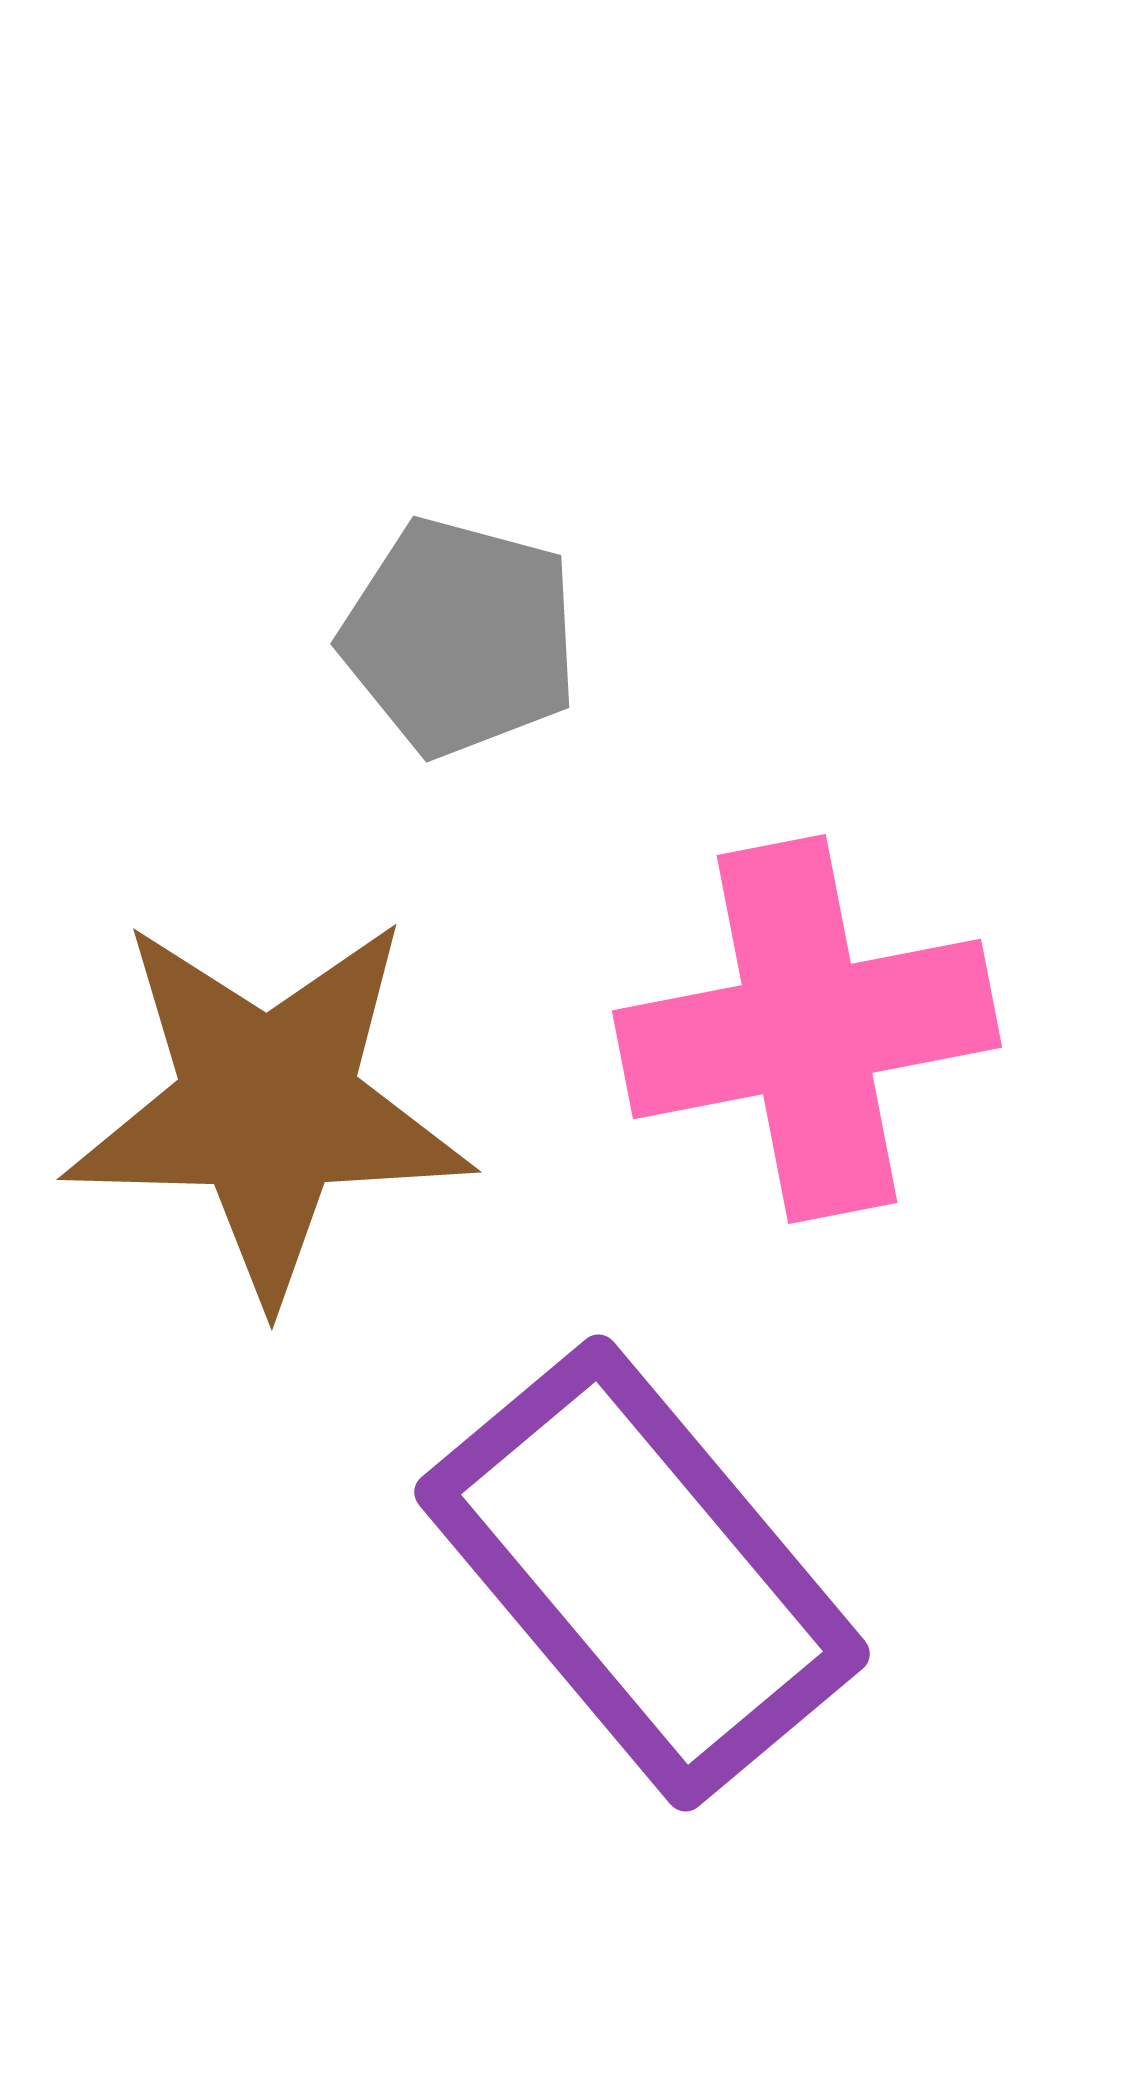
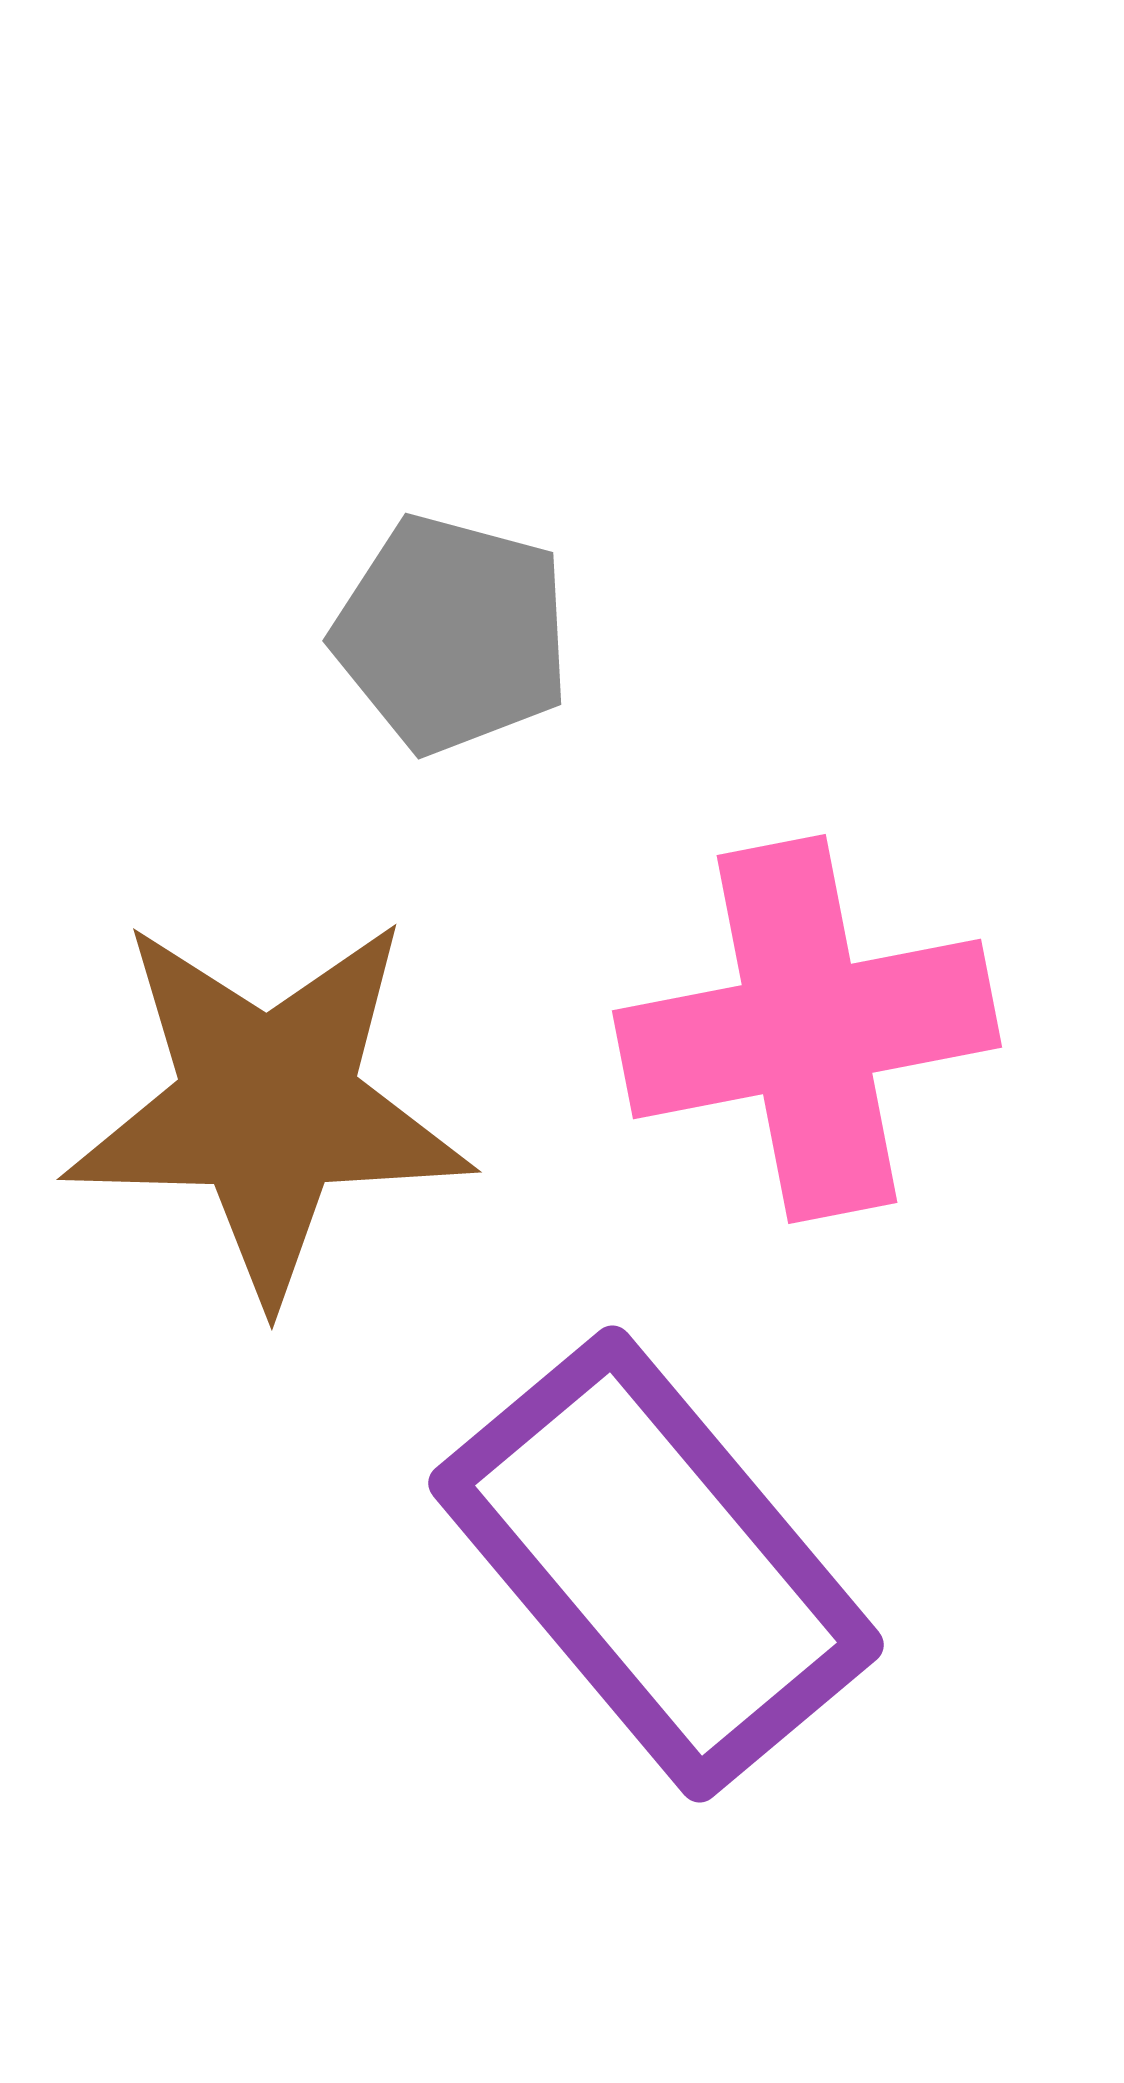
gray pentagon: moved 8 px left, 3 px up
purple rectangle: moved 14 px right, 9 px up
